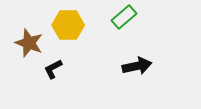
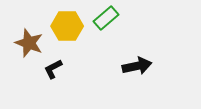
green rectangle: moved 18 px left, 1 px down
yellow hexagon: moved 1 px left, 1 px down
